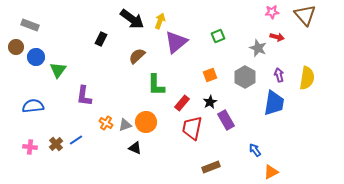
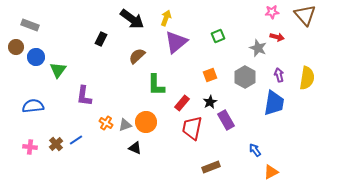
yellow arrow: moved 6 px right, 3 px up
